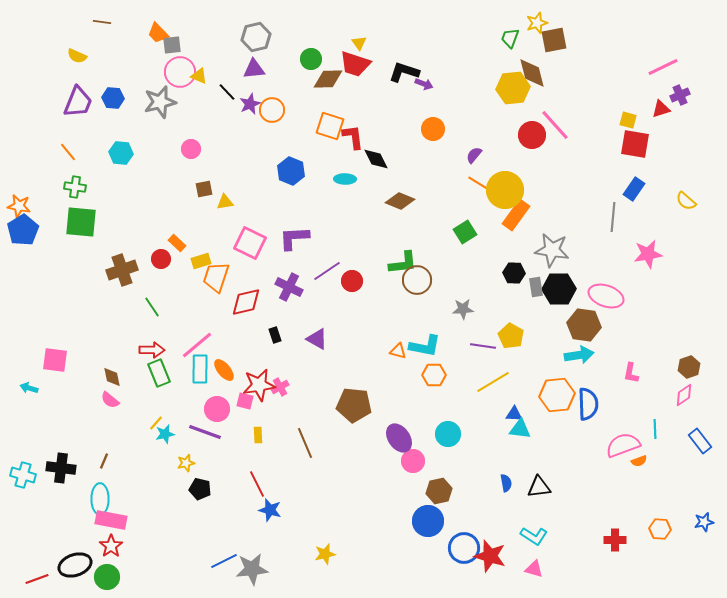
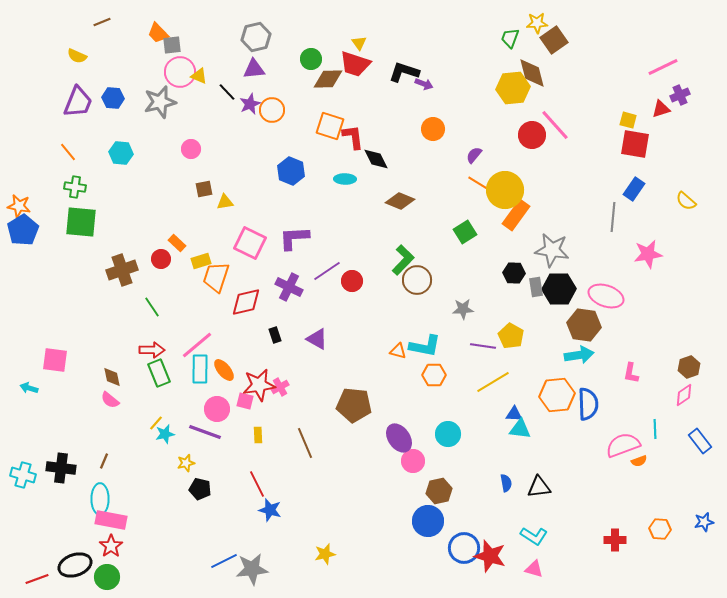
brown line at (102, 22): rotated 30 degrees counterclockwise
yellow star at (537, 23): rotated 15 degrees clockwise
brown square at (554, 40): rotated 24 degrees counterclockwise
green L-shape at (403, 263): moved 3 px up; rotated 40 degrees counterclockwise
